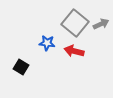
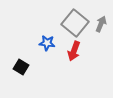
gray arrow: rotated 42 degrees counterclockwise
red arrow: rotated 84 degrees counterclockwise
